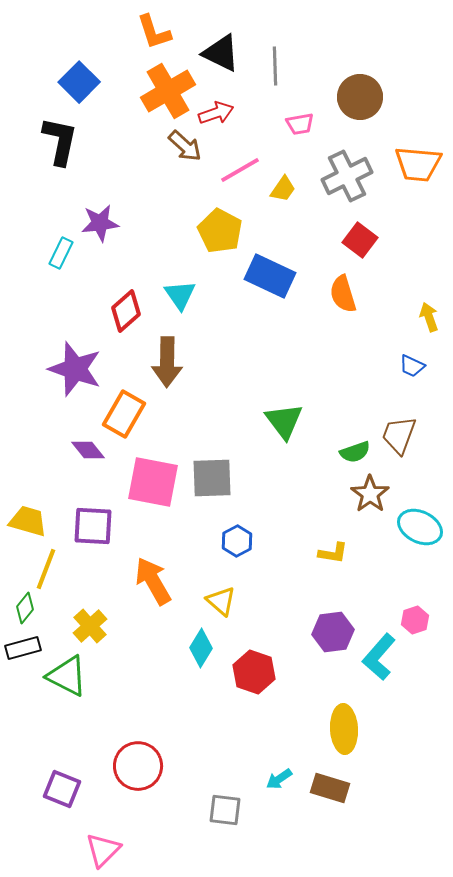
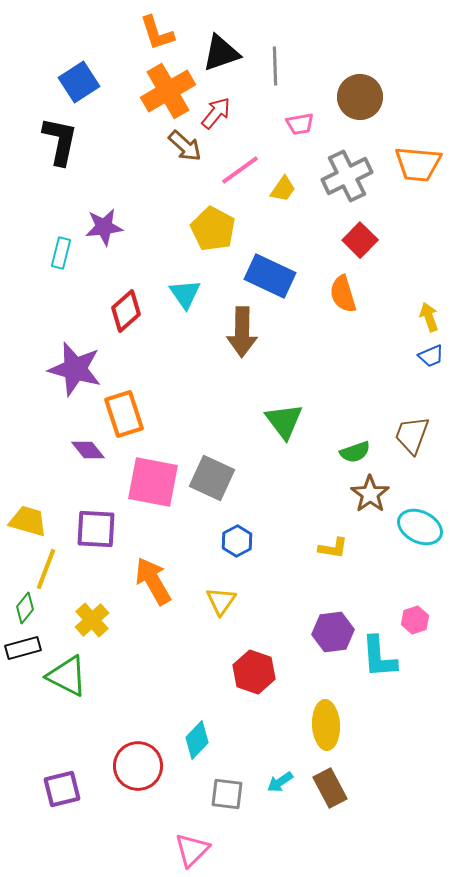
orange L-shape at (154, 32): moved 3 px right, 1 px down
black triangle at (221, 53): rotated 45 degrees counterclockwise
blue square at (79, 82): rotated 12 degrees clockwise
red arrow at (216, 113): rotated 32 degrees counterclockwise
pink line at (240, 170): rotated 6 degrees counterclockwise
purple star at (100, 223): moved 4 px right, 4 px down
yellow pentagon at (220, 231): moved 7 px left, 2 px up
red square at (360, 240): rotated 8 degrees clockwise
cyan rectangle at (61, 253): rotated 12 degrees counterclockwise
cyan triangle at (180, 295): moved 5 px right, 1 px up
brown arrow at (167, 362): moved 75 px right, 30 px up
blue trapezoid at (412, 366): moved 19 px right, 10 px up; rotated 48 degrees counterclockwise
purple star at (75, 369): rotated 4 degrees counterclockwise
orange rectangle at (124, 414): rotated 48 degrees counterclockwise
brown trapezoid at (399, 435): moved 13 px right
gray square at (212, 478): rotated 27 degrees clockwise
purple square at (93, 526): moved 3 px right, 3 px down
yellow L-shape at (333, 553): moved 5 px up
yellow triangle at (221, 601): rotated 24 degrees clockwise
yellow cross at (90, 626): moved 2 px right, 6 px up
cyan diamond at (201, 648): moved 4 px left, 92 px down; rotated 12 degrees clockwise
cyan L-shape at (379, 657): rotated 45 degrees counterclockwise
yellow ellipse at (344, 729): moved 18 px left, 4 px up
cyan arrow at (279, 779): moved 1 px right, 3 px down
brown rectangle at (330, 788): rotated 45 degrees clockwise
purple square at (62, 789): rotated 36 degrees counterclockwise
gray square at (225, 810): moved 2 px right, 16 px up
pink triangle at (103, 850): moved 89 px right
